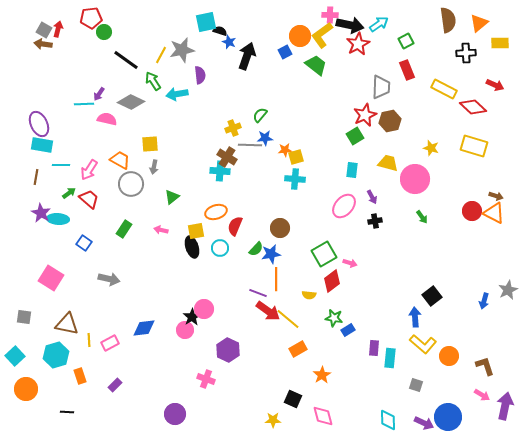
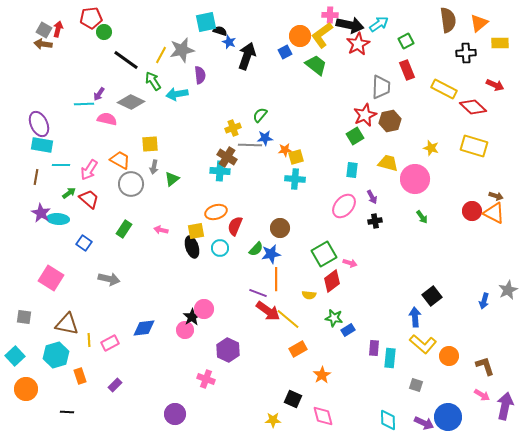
green triangle at (172, 197): moved 18 px up
